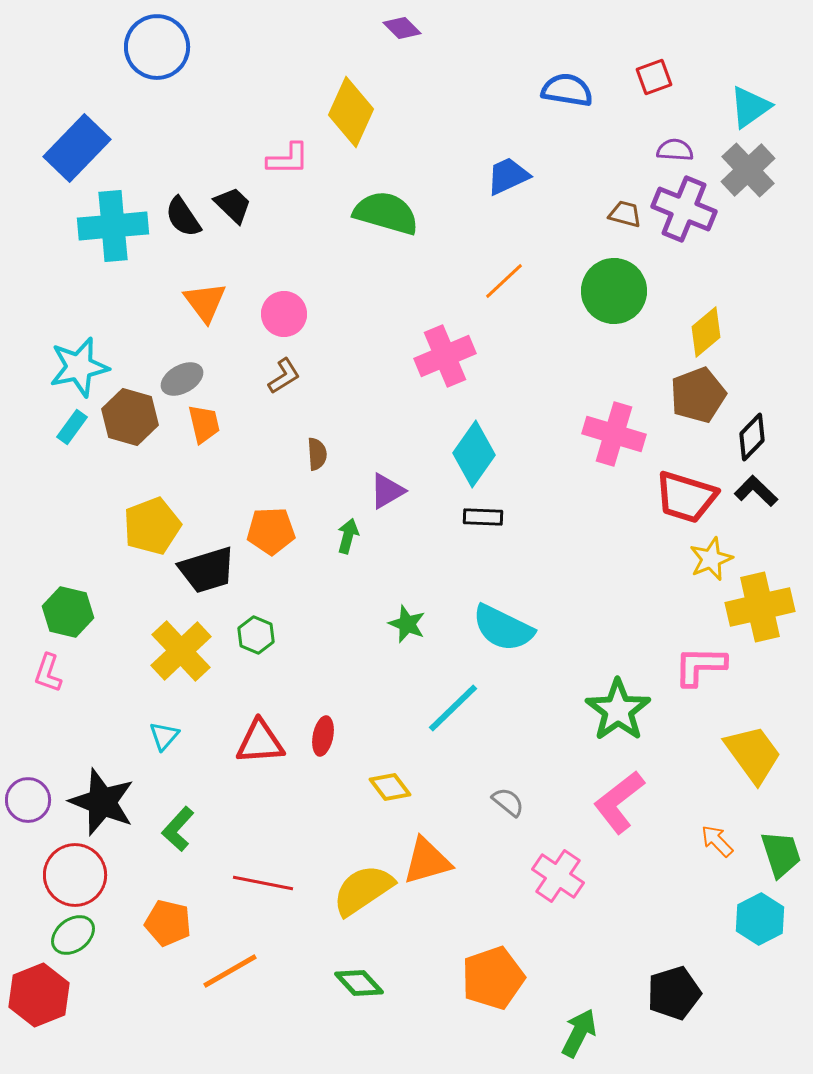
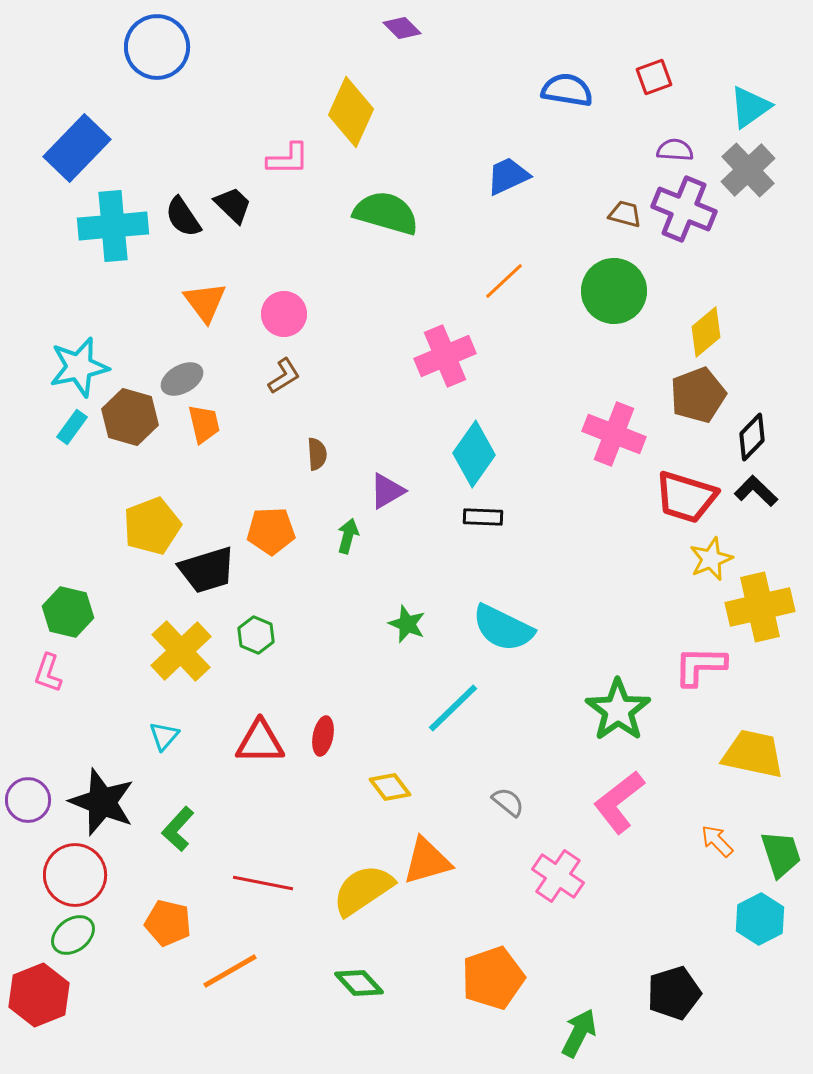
pink cross at (614, 434): rotated 4 degrees clockwise
red triangle at (260, 742): rotated 4 degrees clockwise
yellow trapezoid at (753, 754): rotated 42 degrees counterclockwise
